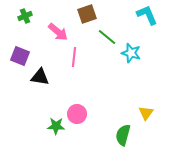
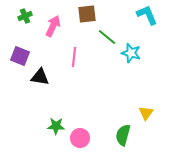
brown square: rotated 12 degrees clockwise
pink arrow: moved 5 px left, 6 px up; rotated 105 degrees counterclockwise
pink circle: moved 3 px right, 24 px down
